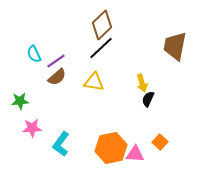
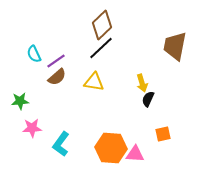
orange square: moved 3 px right, 8 px up; rotated 35 degrees clockwise
orange hexagon: rotated 16 degrees clockwise
